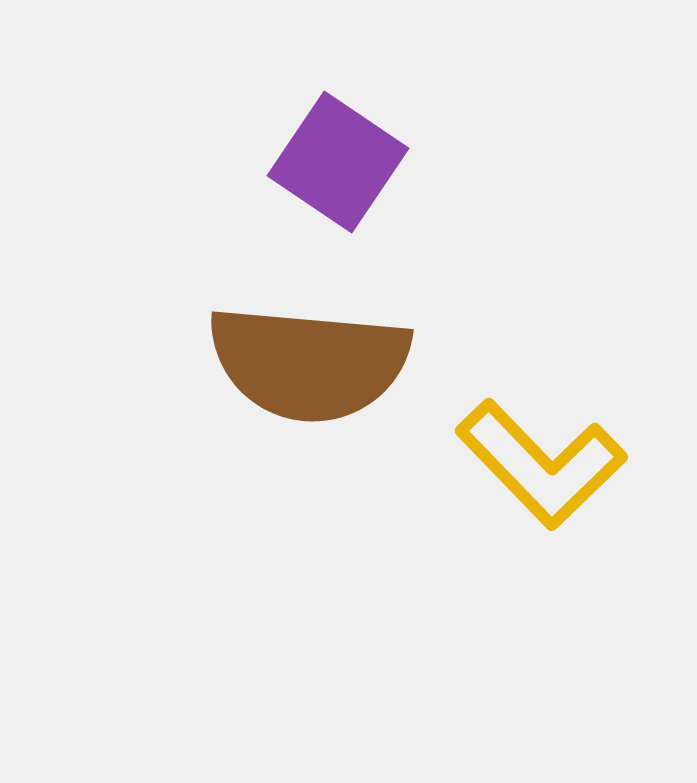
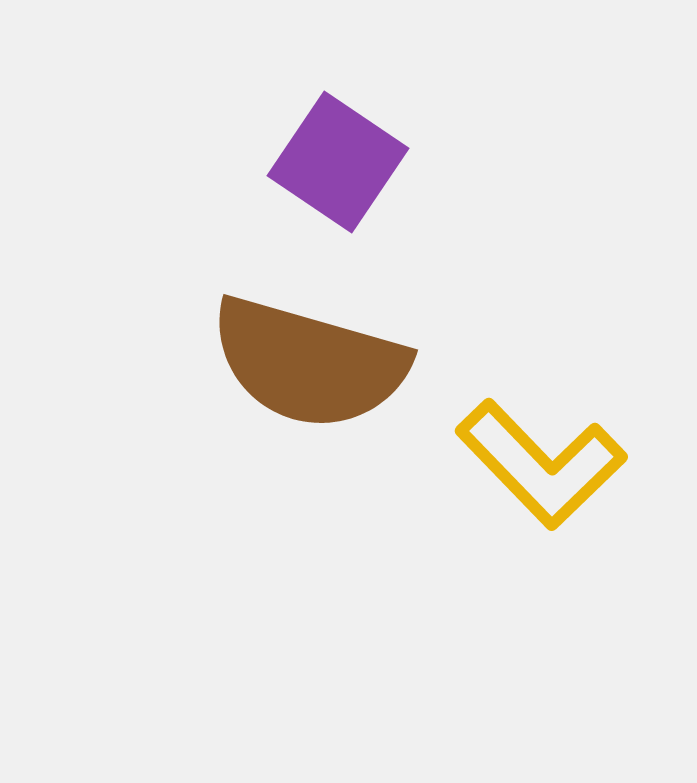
brown semicircle: rotated 11 degrees clockwise
